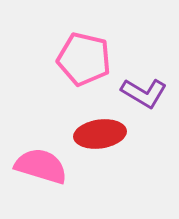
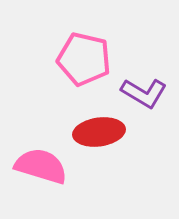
red ellipse: moved 1 px left, 2 px up
